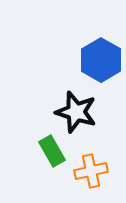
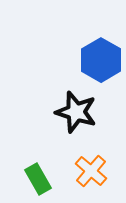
green rectangle: moved 14 px left, 28 px down
orange cross: rotated 36 degrees counterclockwise
